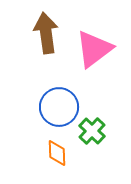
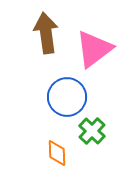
blue circle: moved 8 px right, 10 px up
